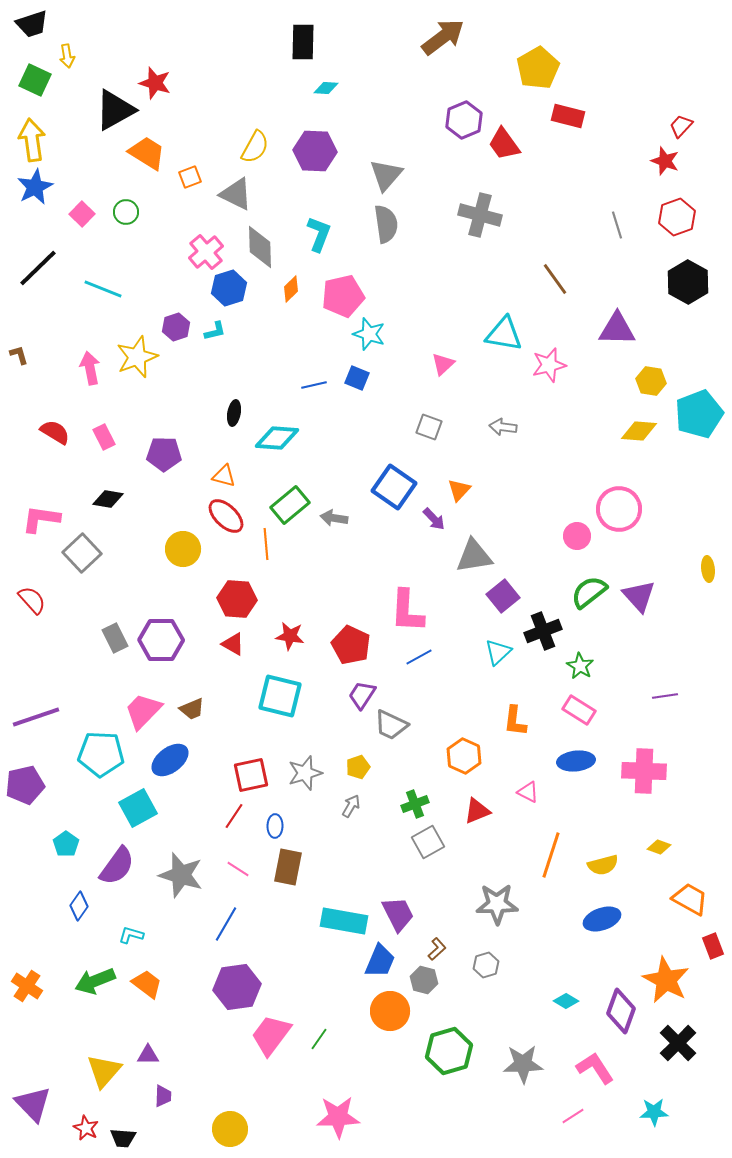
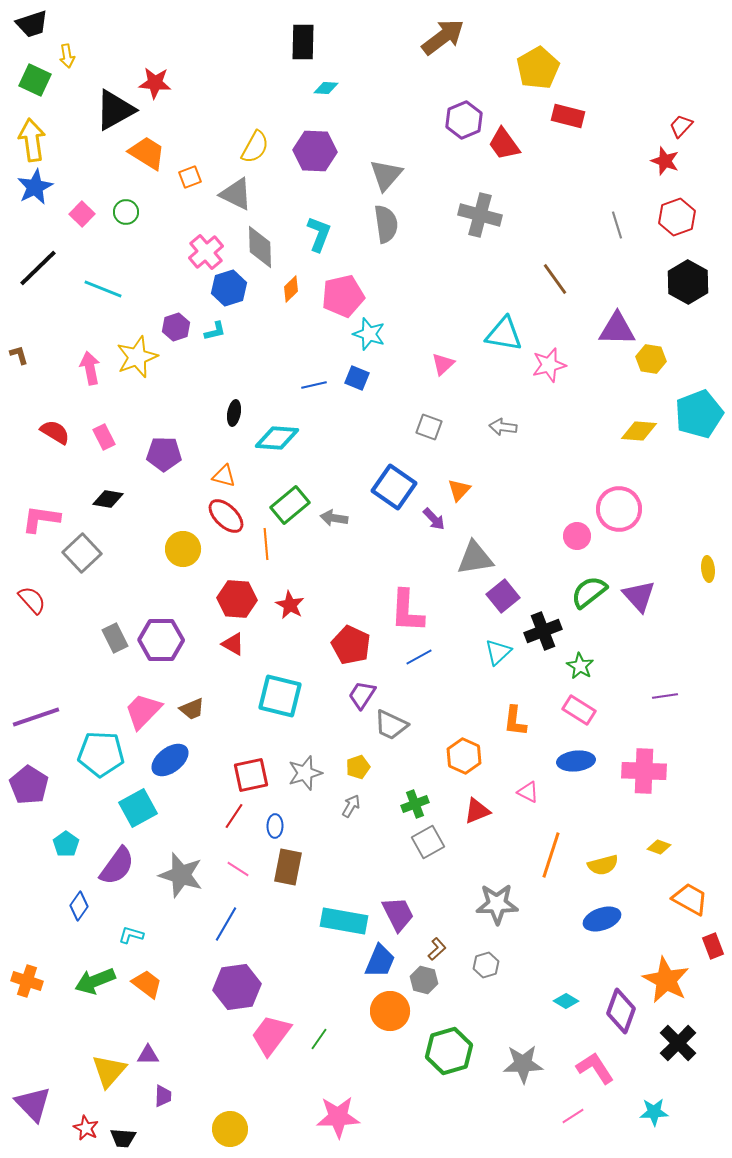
red star at (155, 83): rotated 12 degrees counterclockwise
yellow hexagon at (651, 381): moved 22 px up
gray triangle at (474, 556): moved 1 px right, 2 px down
red star at (290, 636): moved 31 px up; rotated 20 degrees clockwise
purple pentagon at (25, 785): moved 4 px right; rotated 27 degrees counterclockwise
orange cross at (27, 986): moved 5 px up; rotated 16 degrees counterclockwise
yellow triangle at (104, 1071): moved 5 px right
